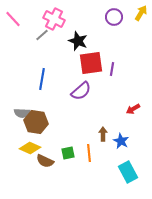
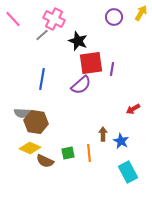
purple semicircle: moved 6 px up
